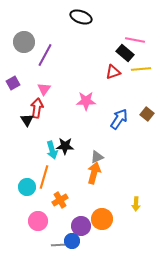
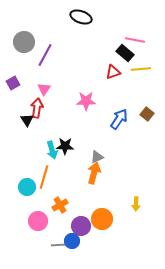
orange cross: moved 5 px down
